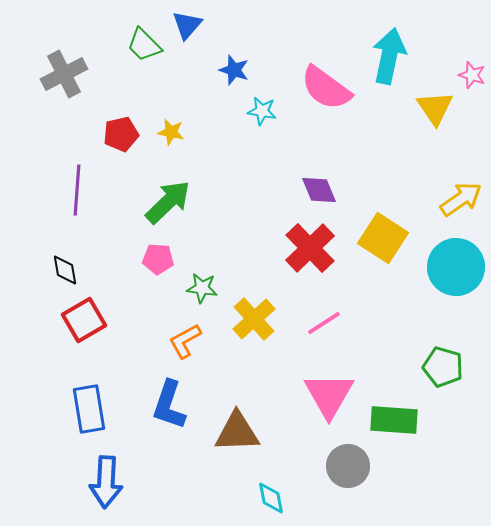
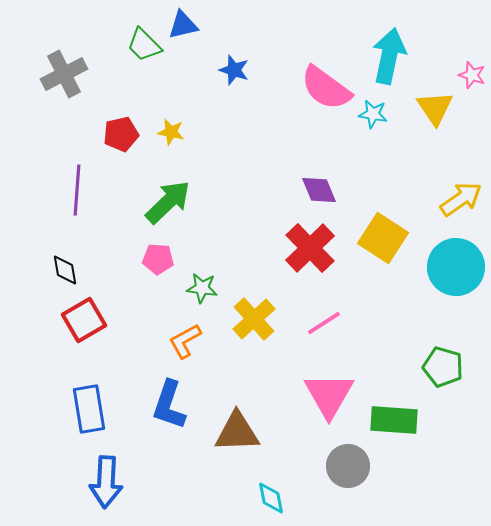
blue triangle: moved 4 px left; rotated 36 degrees clockwise
cyan star: moved 111 px right, 3 px down
